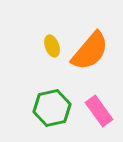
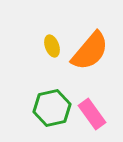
pink rectangle: moved 7 px left, 3 px down
